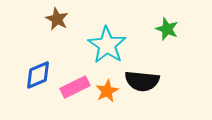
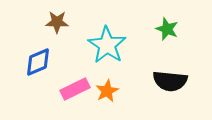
brown star: moved 3 px down; rotated 25 degrees counterclockwise
blue diamond: moved 13 px up
black semicircle: moved 28 px right
pink rectangle: moved 2 px down
